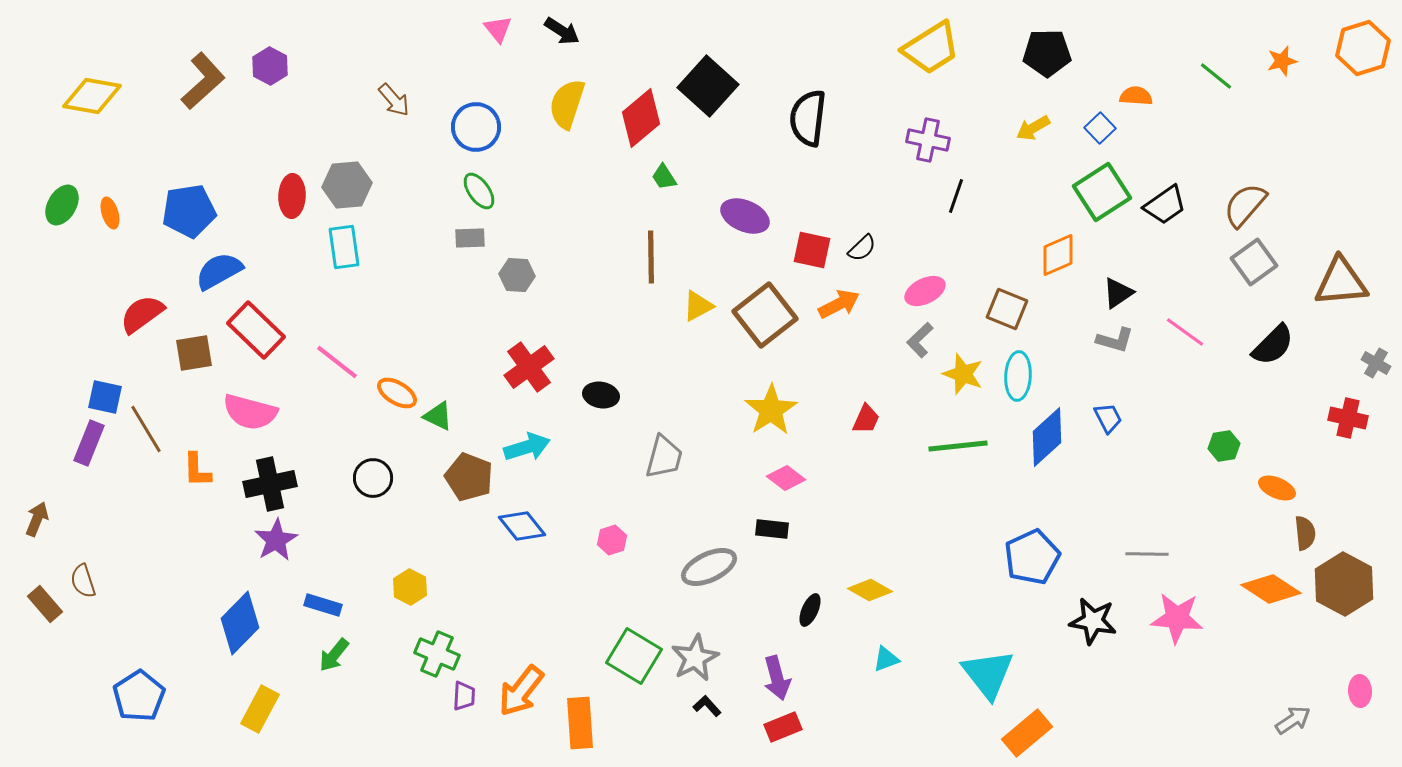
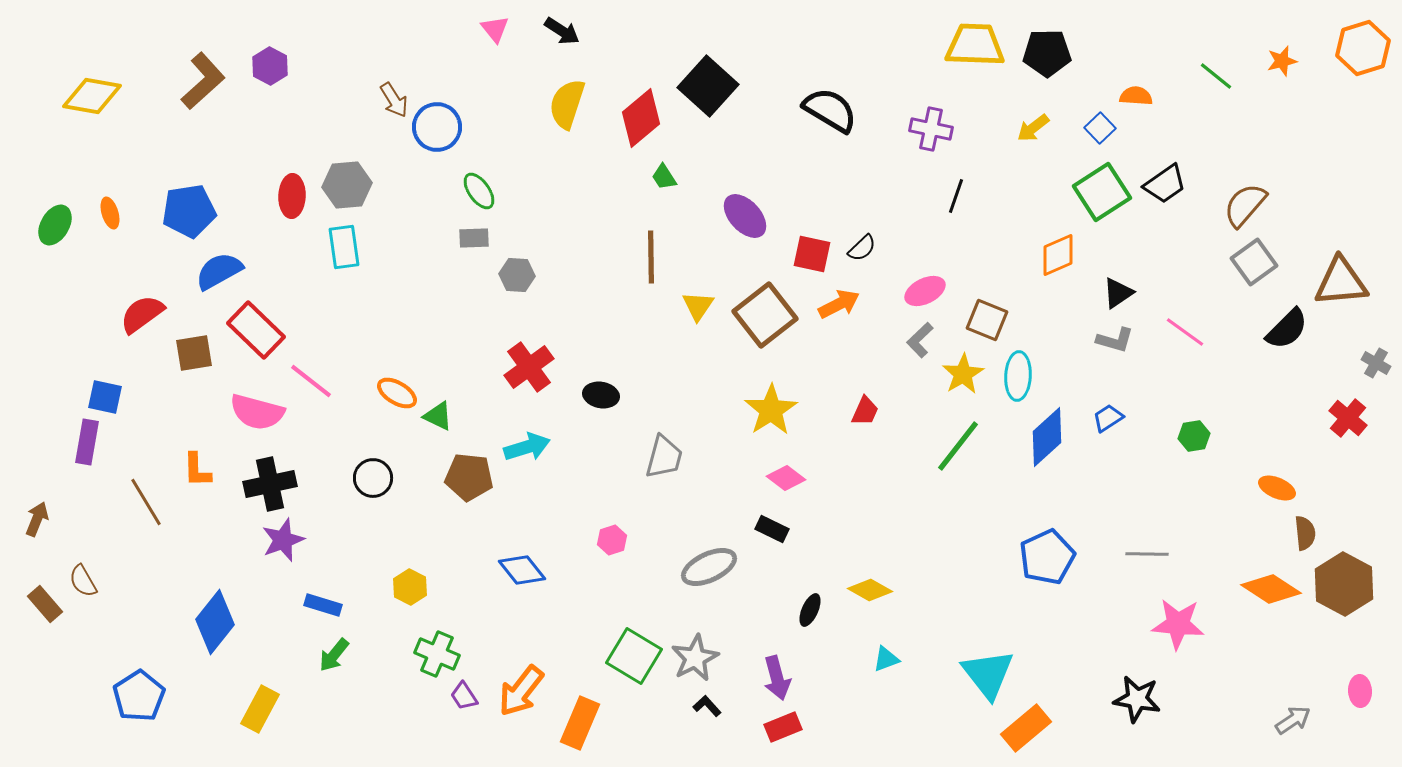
pink triangle at (498, 29): moved 3 px left
yellow trapezoid at (931, 48): moved 44 px right, 3 px up; rotated 146 degrees counterclockwise
brown arrow at (394, 100): rotated 9 degrees clockwise
black semicircle at (808, 118): moved 22 px right, 8 px up; rotated 114 degrees clockwise
blue circle at (476, 127): moved 39 px left
yellow arrow at (1033, 128): rotated 8 degrees counterclockwise
purple cross at (928, 140): moved 3 px right, 11 px up
green ellipse at (62, 205): moved 7 px left, 20 px down
black trapezoid at (1165, 205): moved 21 px up
purple ellipse at (745, 216): rotated 24 degrees clockwise
gray rectangle at (470, 238): moved 4 px right
red square at (812, 250): moved 4 px down
yellow triangle at (698, 306): rotated 28 degrees counterclockwise
brown square at (1007, 309): moved 20 px left, 11 px down
black semicircle at (1273, 345): moved 14 px right, 16 px up
pink line at (337, 362): moved 26 px left, 19 px down
yellow star at (963, 374): rotated 21 degrees clockwise
pink semicircle at (250, 412): moved 7 px right
blue trapezoid at (1108, 418): rotated 96 degrees counterclockwise
red cross at (1348, 418): rotated 27 degrees clockwise
red trapezoid at (866, 419): moved 1 px left, 8 px up
brown line at (146, 429): moved 73 px down
purple rectangle at (89, 443): moved 2 px left, 1 px up; rotated 12 degrees counterclockwise
green line at (958, 446): rotated 46 degrees counterclockwise
green hexagon at (1224, 446): moved 30 px left, 10 px up
brown pentagon at (469, 477): rotated 15 degrees counterclockwise
blue diamond at (522, 526): moved 44 px down
black rectangle at (772, 529): rotated 20 degrees clockwise
purple star at (276, 540): moved 7 px right; rotated 9 degrees clockwise
blue pentagon at (1032, 557): moved 15 px right
brown semicircle at (83, 581): rotated 12 degrees counterclockwise
pink star at (1177, 618): moved 1 px right, 6 px down
black star at (1093, 621): moved 44 px right, 78 px down
blue diamond at (240, 623): moved 25 px left, 1 px up; rotated 6 degrees counterclockwise
purple trapezoid at (464, 696): rotated 144 degrees clockwise
orange rectangle at (580, 723): rotated 27 degrees clockwise
orange rectangle at (1027, 733): moved 1 px left, 5 px up
